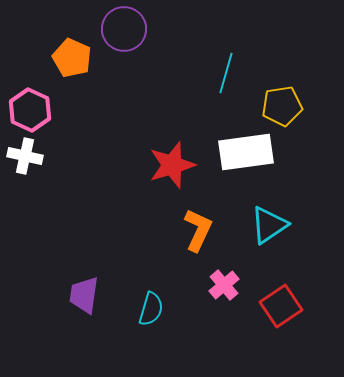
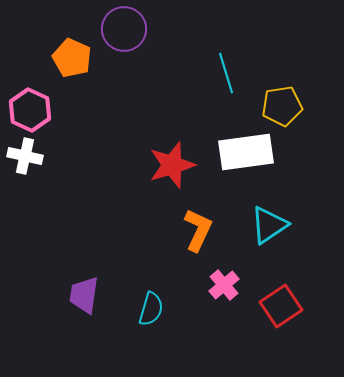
cyan line: rotated 33 degrees counterclockwise
